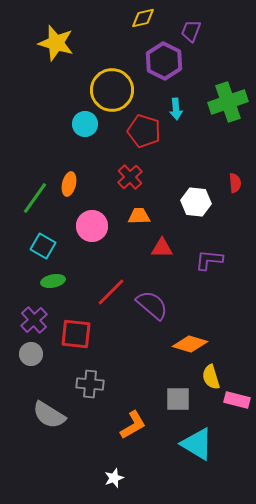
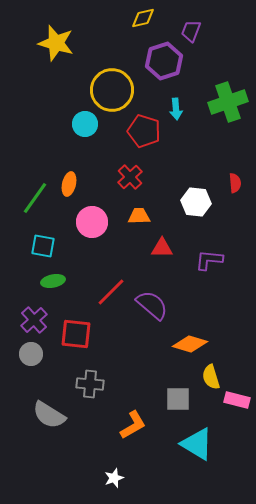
purple hexagon: rotated 15 degrees clockwise
pink circle: moved 4 px up
cyan square: rotated 20 degrees counterclockwise
